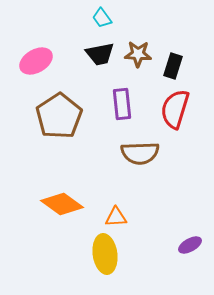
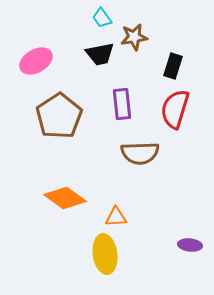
brown star: moved 4 px left, 17 px up; rotated 12 degrees counterclockwise
orange diamond: moved 3 px right, 6 px up
purple ellipse: rotated 35 degrees clockwise
